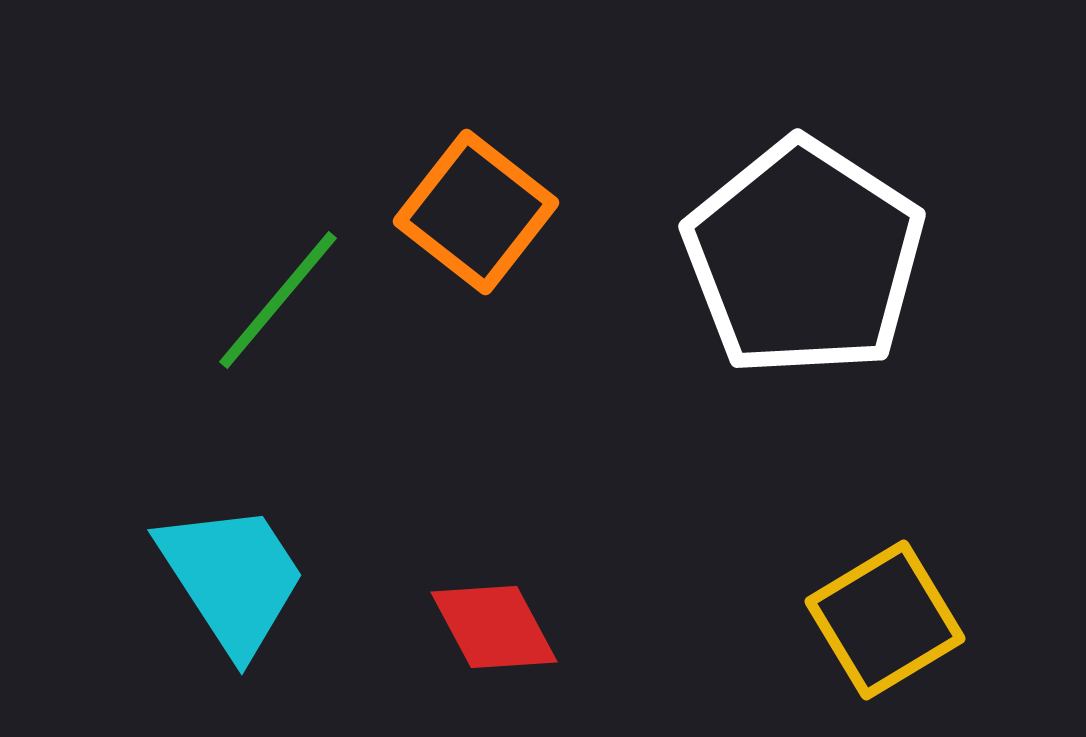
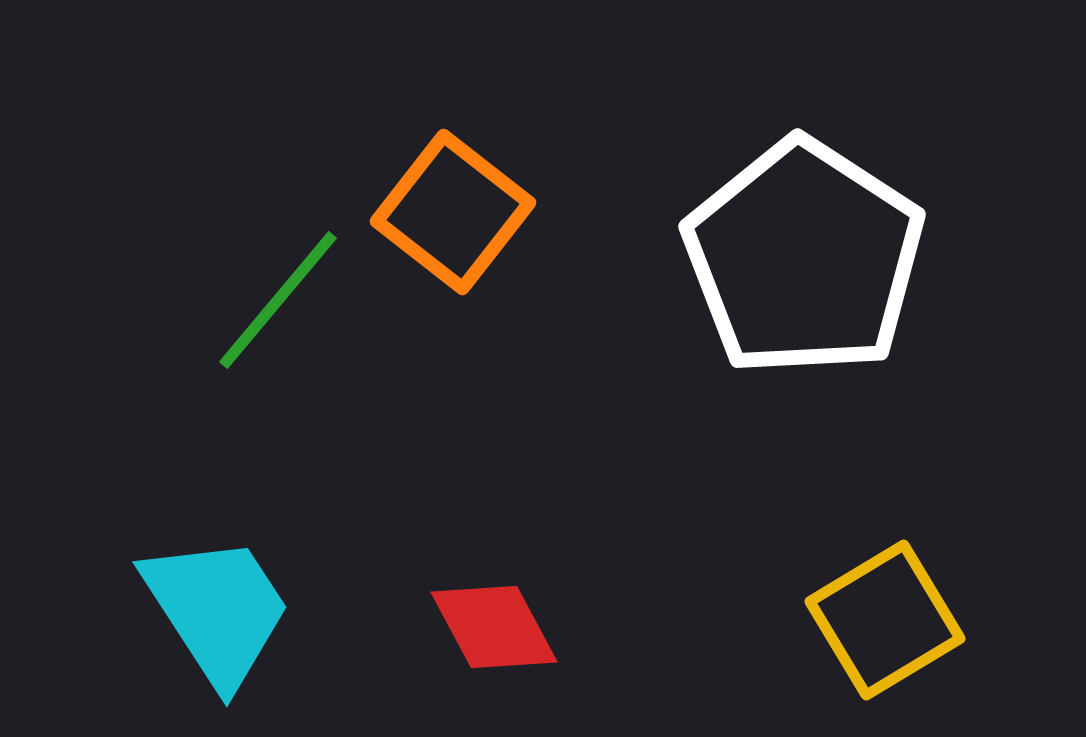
orange square: moved 23 px left
cyan trapezoid: moved 15 px left, 32 px down
